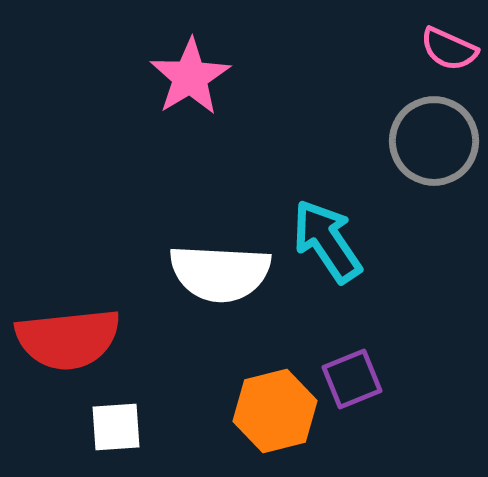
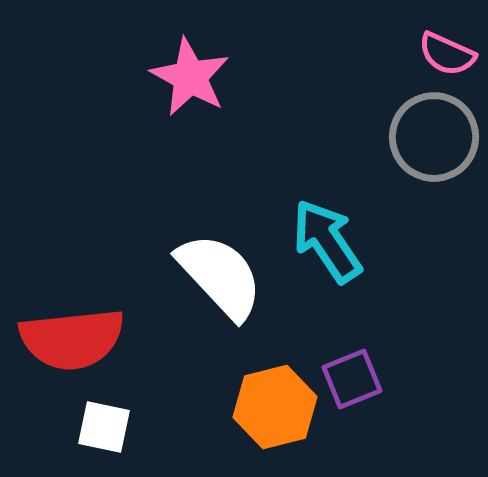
pink semicircle: moved 2 px left, 5 px down
pink star: rotated 12 degrees counterclockwise
gray circle: moved 4 px up
white semicircle: moved 3 px down; rotated 136 degrees counterclockwise
red semicircle: moved 4 px right
orange hexagon: moved 4 px up
white square: moved 12 px left; rotated 16 degrees clockwise
